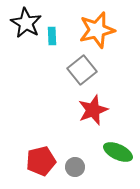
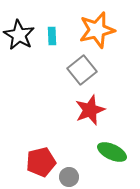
black star: moved 7 px left, 12 px down
red star: moved 3 px left
green ellipse: moved 6 px left
red pentagon: moved 1 px down
gray circle: moved 6 px left, 10 px down
